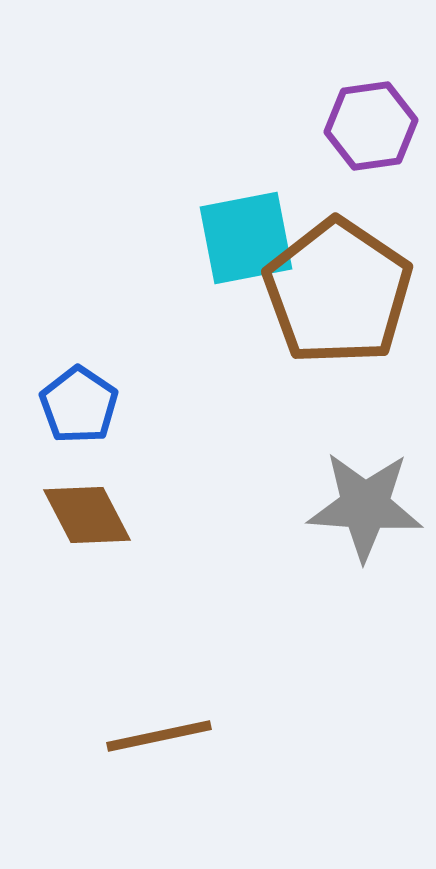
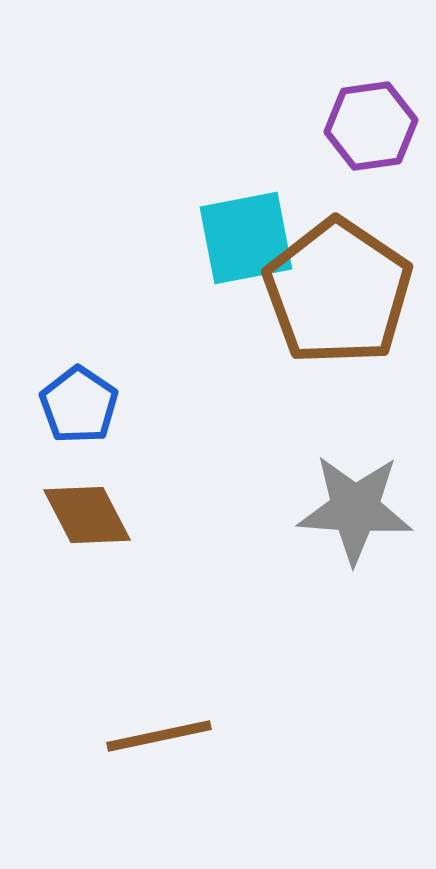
gray star: moved 10 px left, 3 px down
